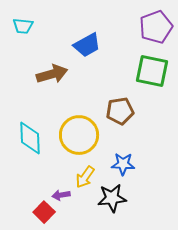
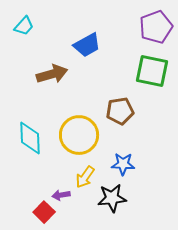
cyan trapezoid: moved 1 px right; rotated 55 degrees counterclockwise
